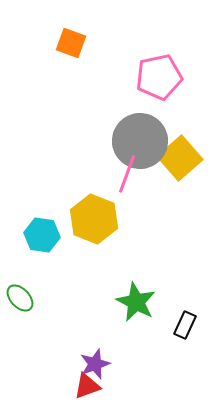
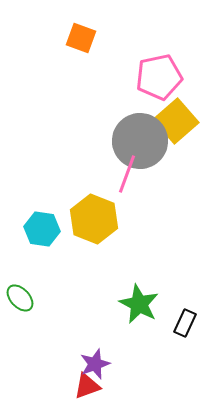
orange square: moved 10 px right, 5 px up
yellow square: moved 4 px left, 37 px up
cyan hexagon: moved 6 px up
green star: moved 3 px right, 2 px down
black rectangle: moved 2 px up
